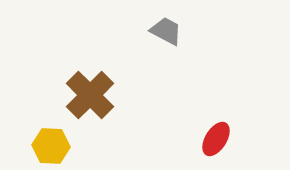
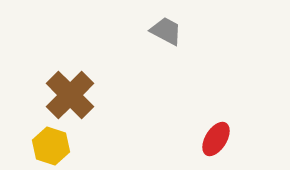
brown cross: moved 20 px left
yellow hexagon: rotated 15 degrees clockwise
